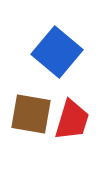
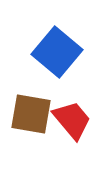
red trapezoid: rotated 57 degrees counterclockwise
